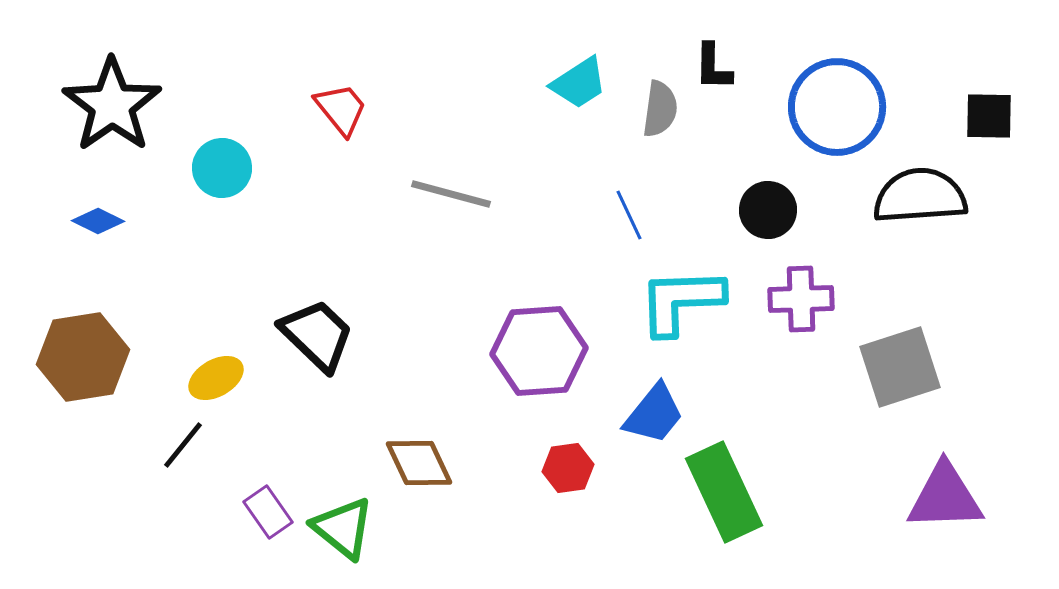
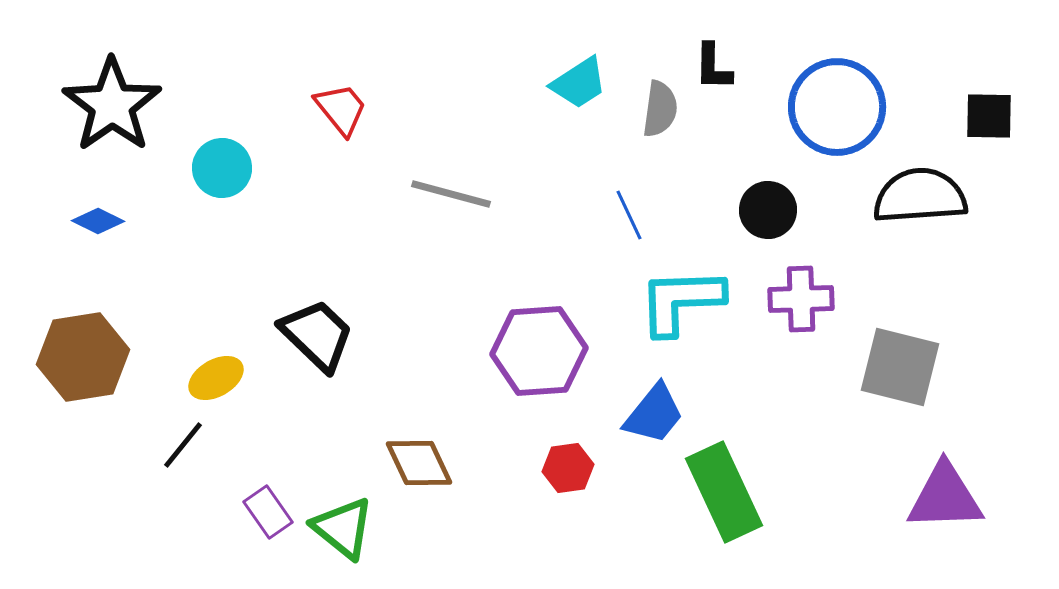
gray square: rotated 32 degrees clockwise
